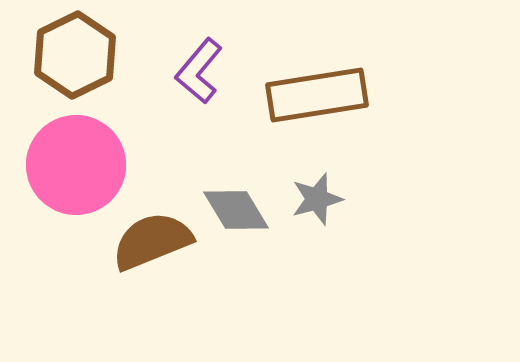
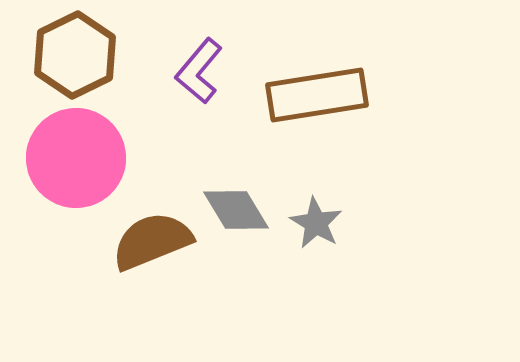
pink circle: moved 7 px up
gray star: moved 1 px left, 24 px down; rotated 26 degrees counterclockwise
